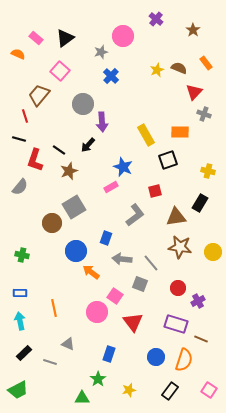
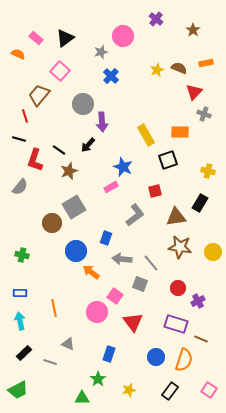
orange rectangle at (206, 63): rotated 64 degrees counterclockwise
